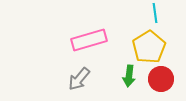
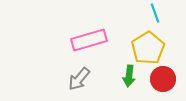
cyan line: rotated 12 degrees counterclockwise
yellow pentagon: moved 1 px left, 1 px down
red circle: moved 2 px right
